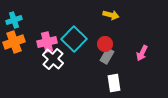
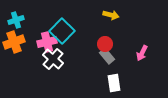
cyan cross: moved 2 px right
cyan square: moved 12 px left, 8 px up
gray rectangle: rotated 70 degrees counterclockwise
